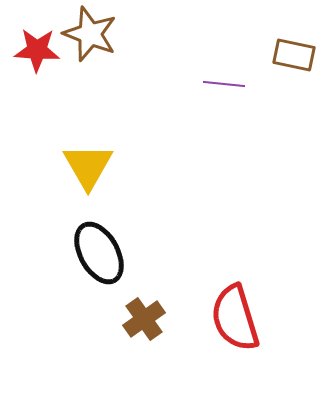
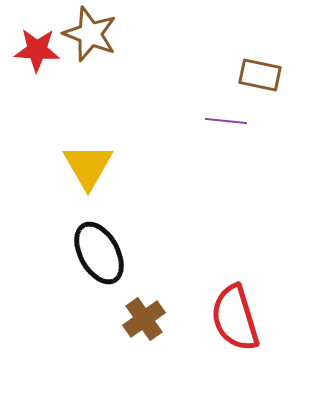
brown rectangle: moved 34 px left, 20 px down
purple line: moved 2 px right, 37 px down
